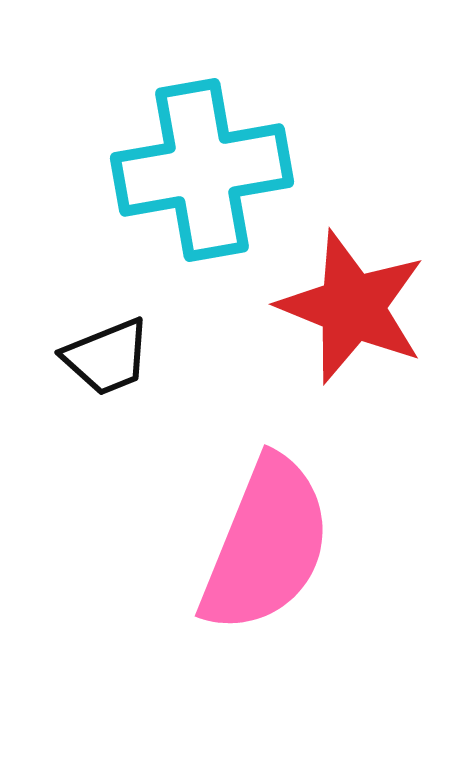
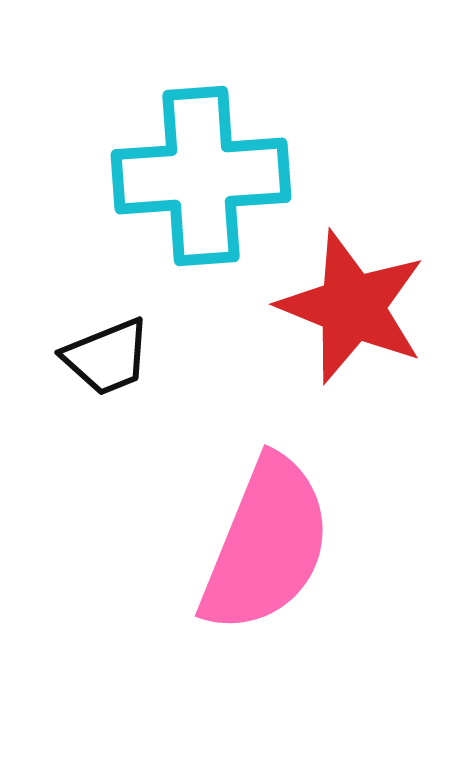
cyan cross: moved 1 px left, 6 px down; rotated 6 degrees clockwise
